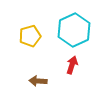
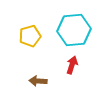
cyan hexagon: rotated 20 degrees clockwise
